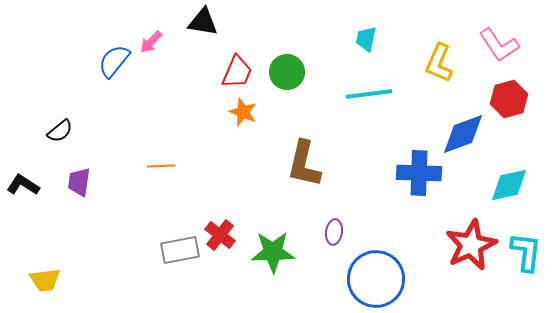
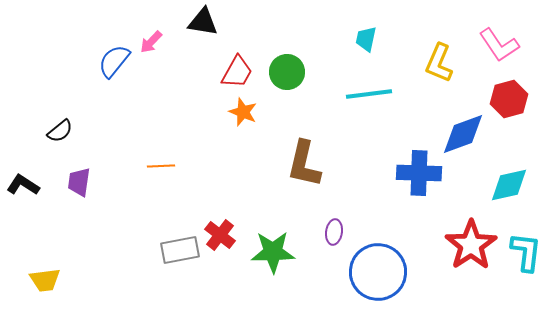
red trapezoid: rotated 6 degrees clockwise
red star: rotated 9 degrees counterclockwise
blue circle: moved 2 px right, 7 px up
